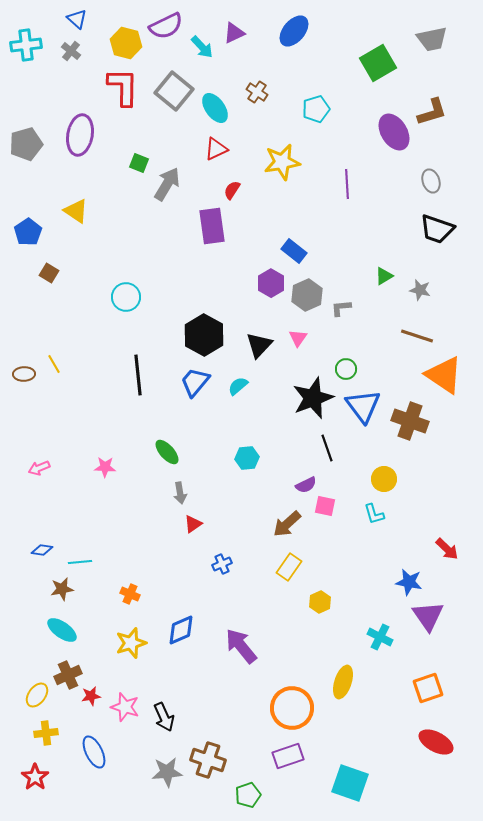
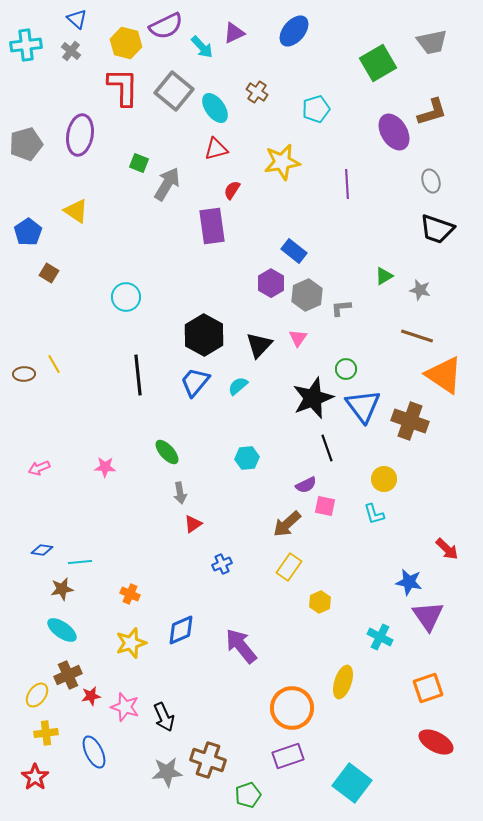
gray trapezoid at (432, 39): moved 3 px down
red triangle at (216, 149): rotated 10 degrees clockwise
cyan square at (350, 783): moved 2 px right; rotated 18 degrees clockwise
